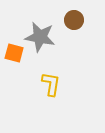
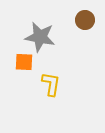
brown circle: moved 11 px right
orange square: moved 10 px right, 9 px down; rotated 12 degrees counterclockwise
